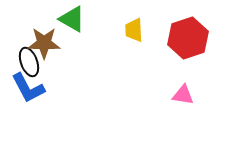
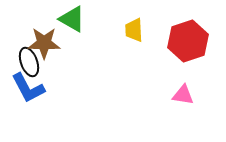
red hexagon: moved 3 px down
